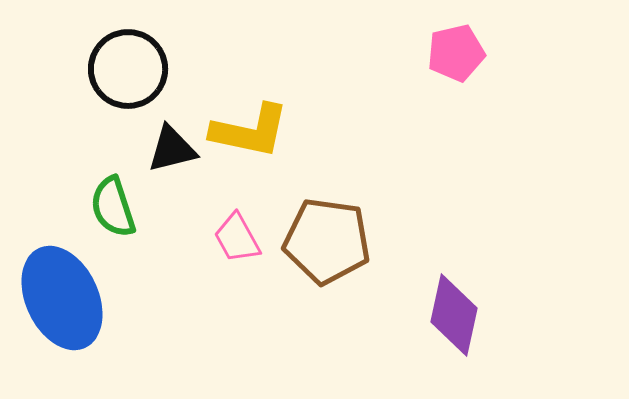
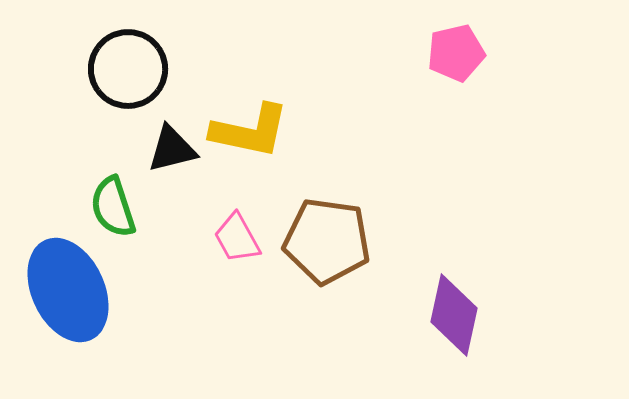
blue ellipse: moved 6 px right, 8 px up
